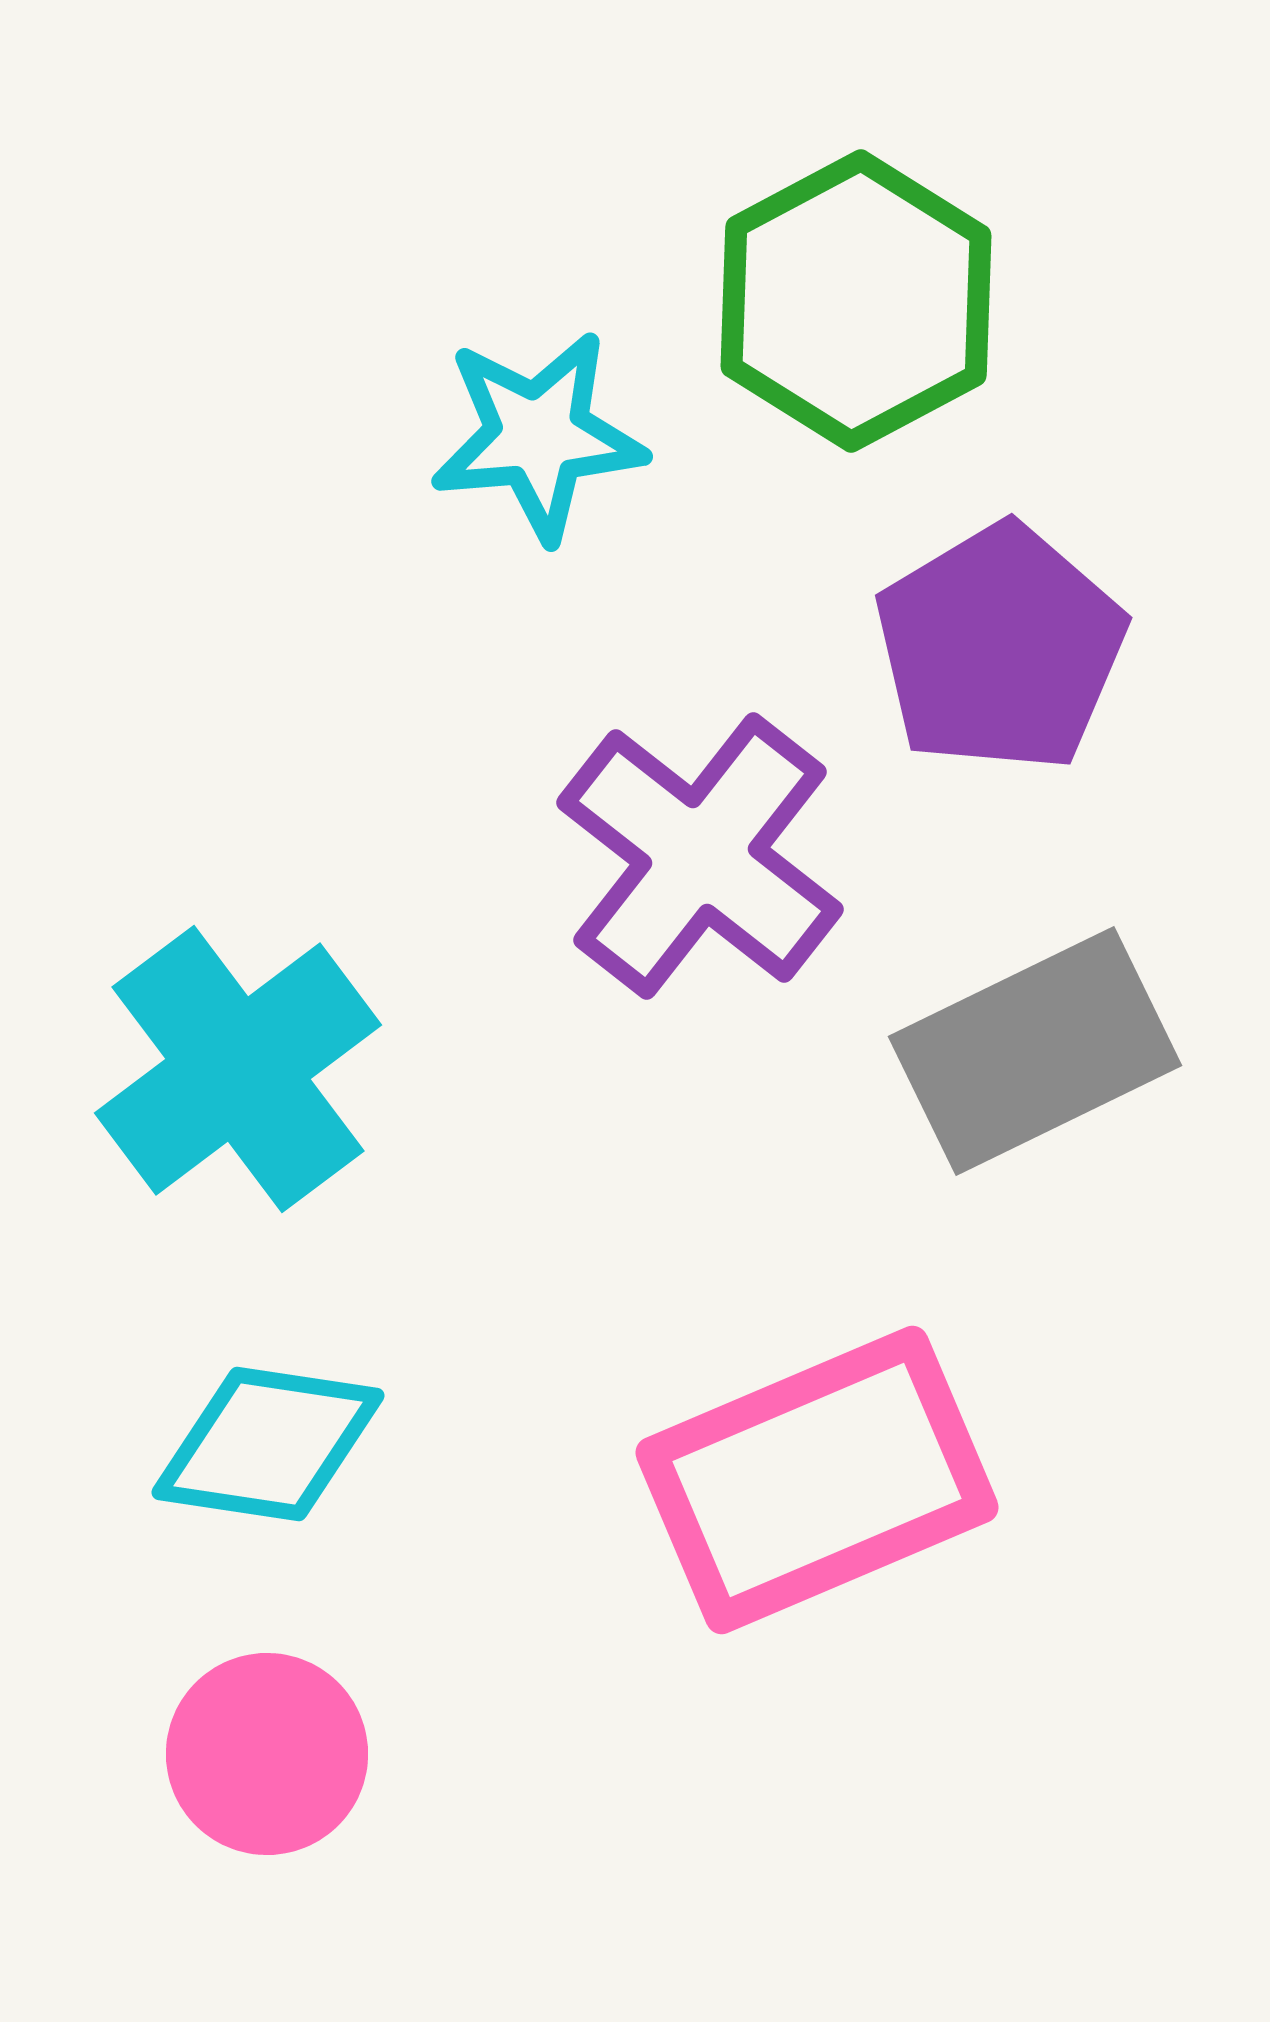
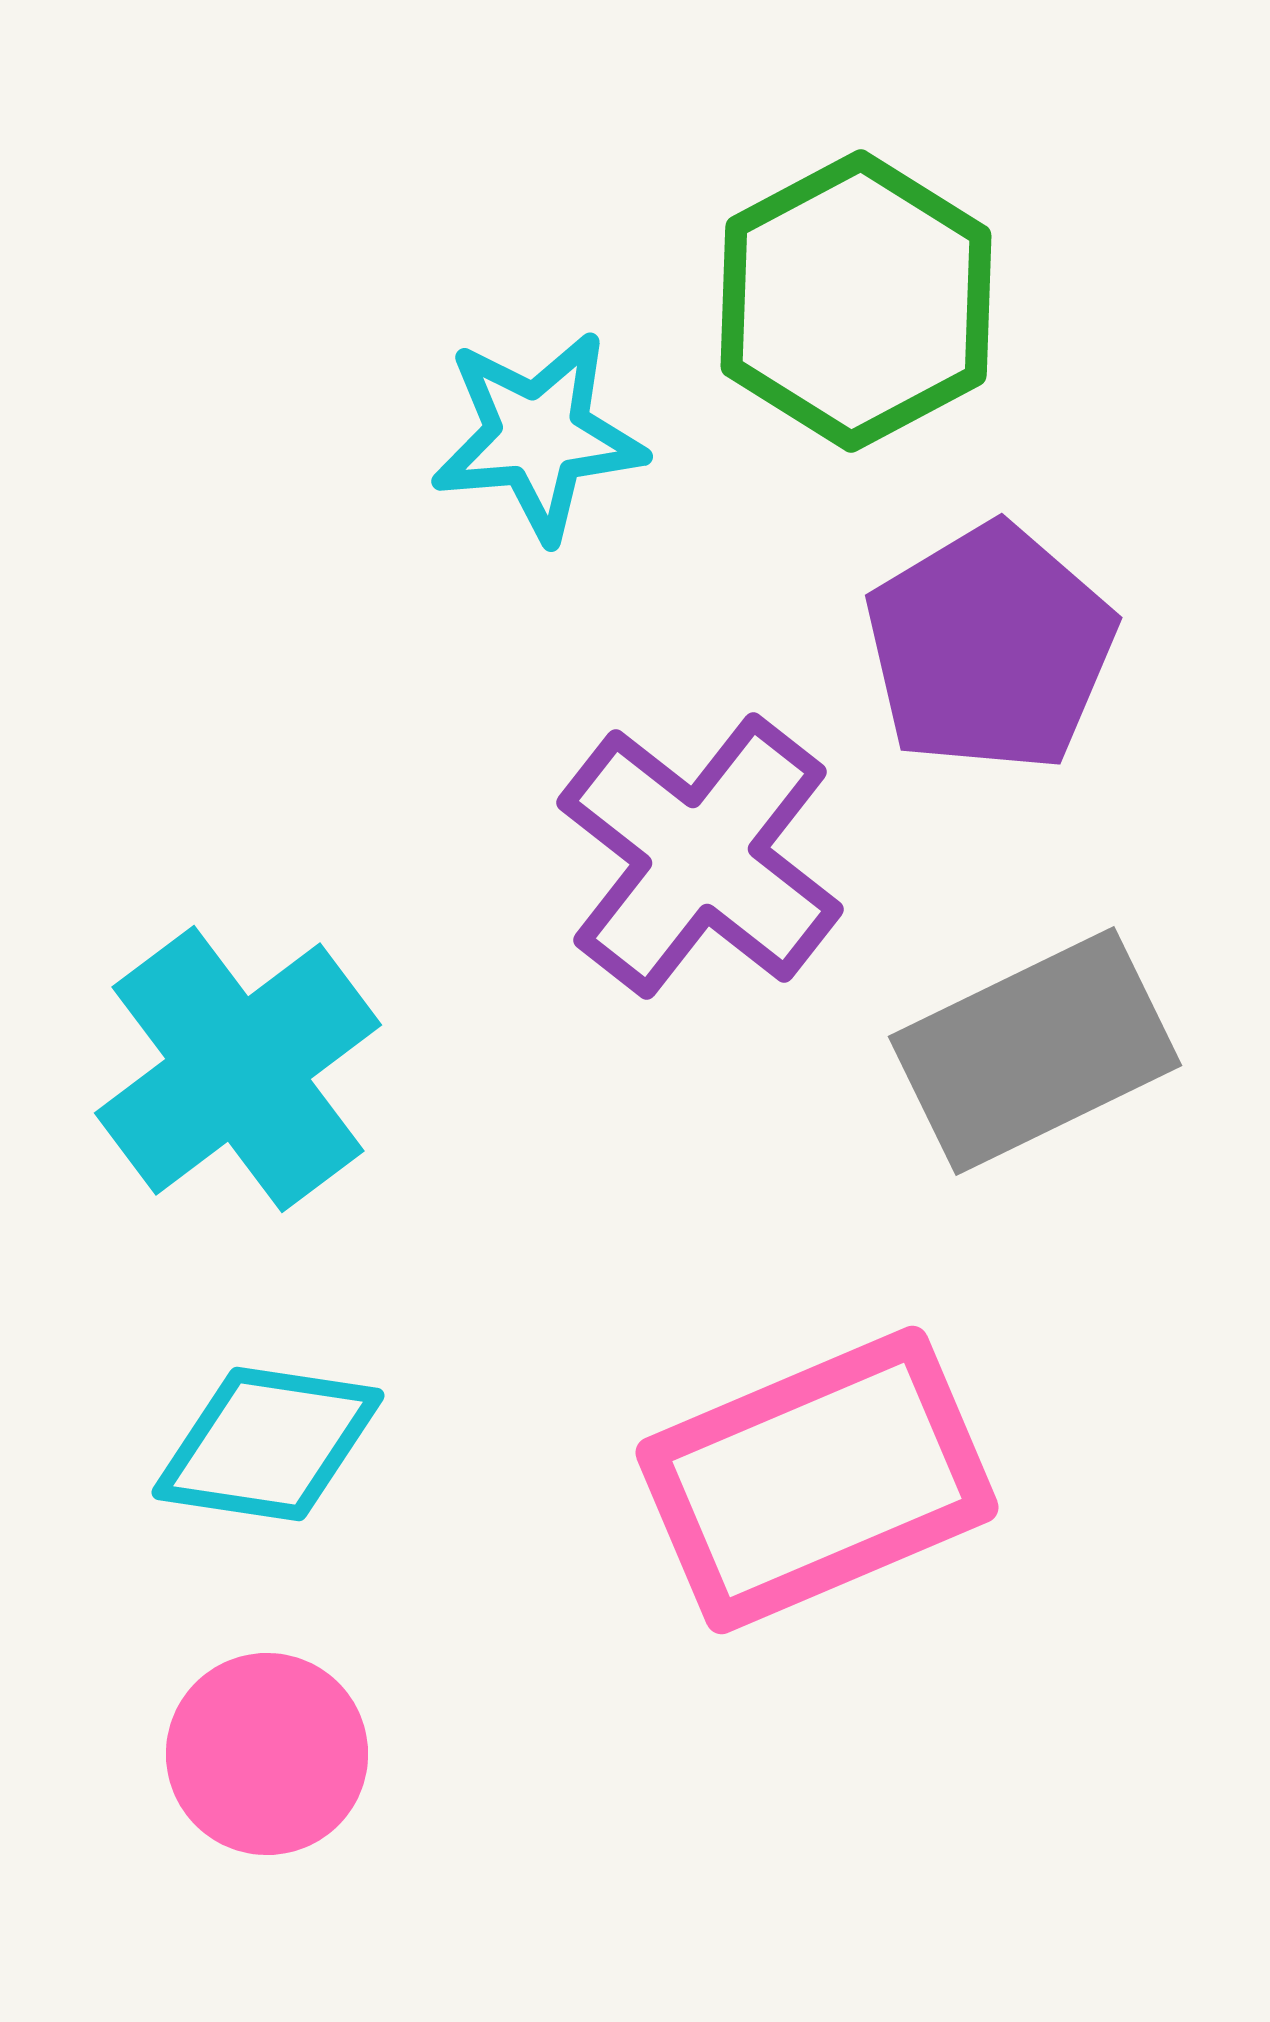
purple pentagon: moved 10 px left
